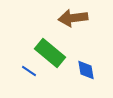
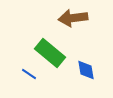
blue line: moved 3 px down
